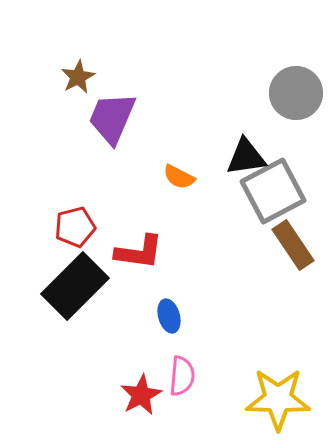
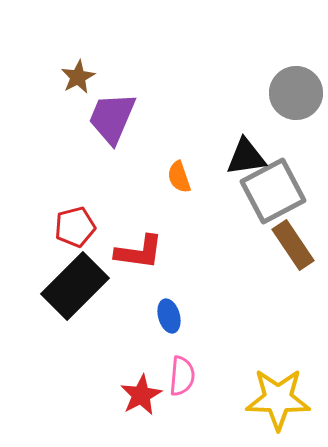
orange semicircle: rotated 44 degrees clockwise
